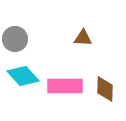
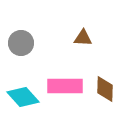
gray circle: moved 6 px right, 4 px down
cyan diamond: moved 21 px down
